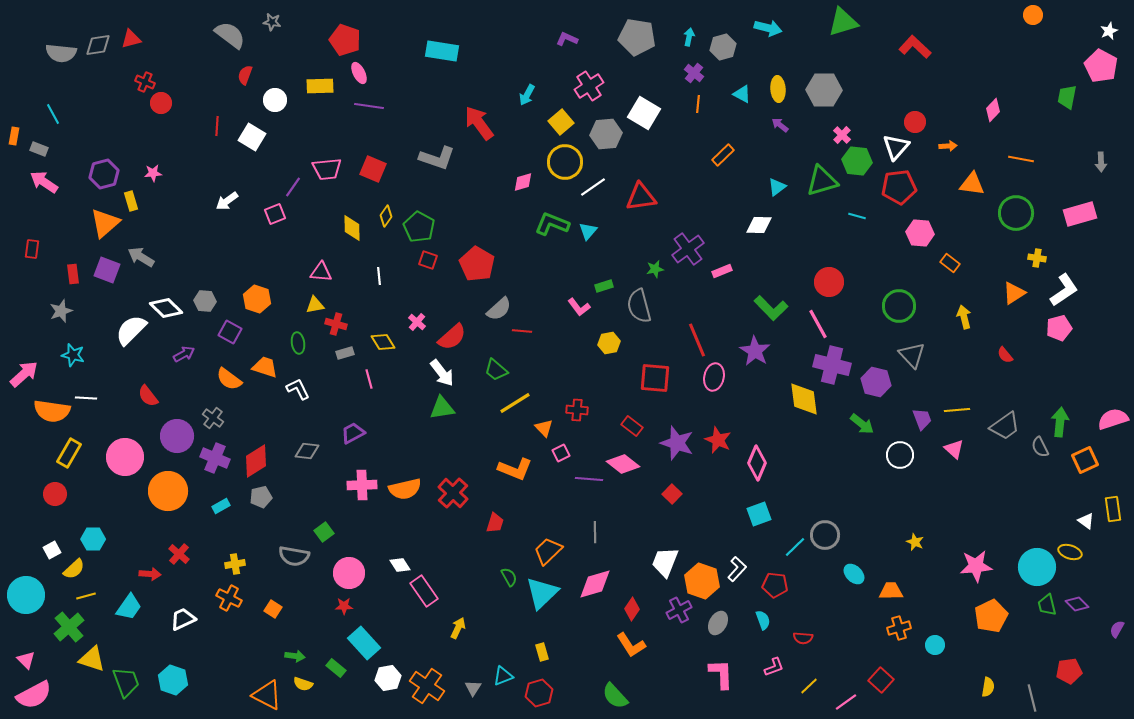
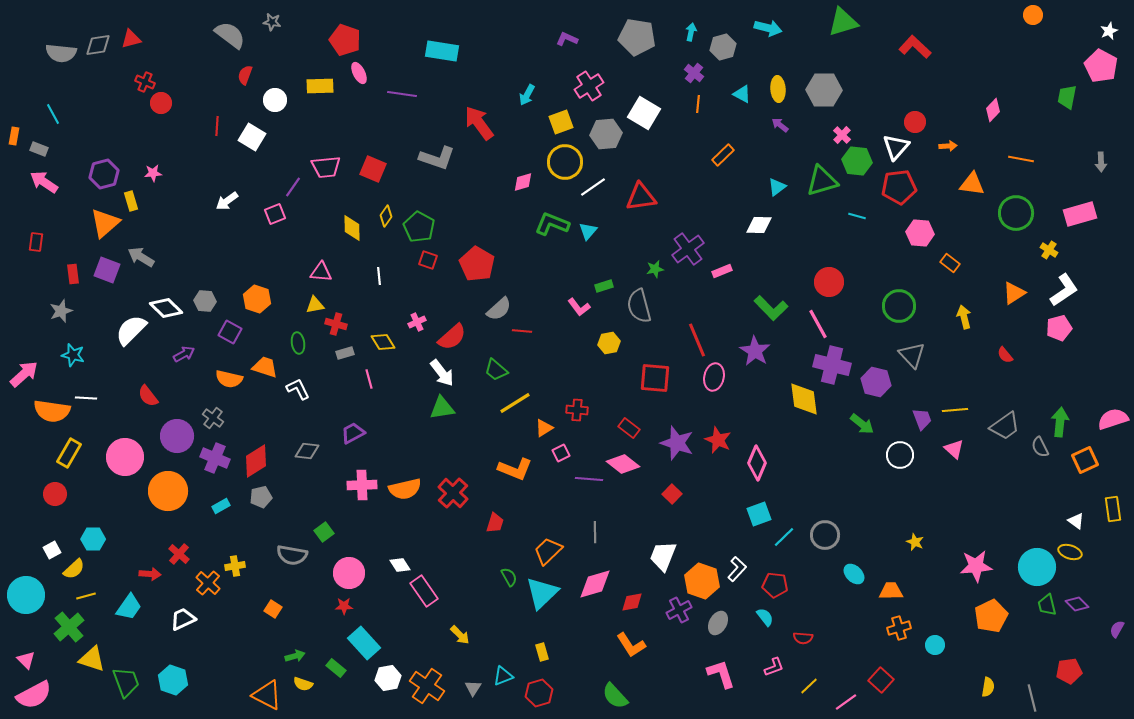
cyan arrow at (689, 37): moved 2 px right, 5 px up
purple line at (369, 106): moved 33 px right, 12 px up
yellow square at (561, 122): rotated 20 degrees clockwise
pink trapezoid at (327, 169): moved 1 px left, 2 px up
red rectangle at (32, 249): moved 4 px right, 7 px up
yellow cross at (1037, 258): moved 12 px right, 8 px up; rotated 24 degrees clockwise
pink cross at (417, 322): rotated 24 degrees clockwise
orange semicircle at (229, 379): rotated 24 degrees counterclockwise
yellow line at (957, 410): moved 2 px left
red rectangle at (632, 426): moved 3 px left, 2 px down
orange triangle at (544, 428): rotated 42 degrees clockwise
white triangle at (1086, 521): moved 10 px left
cyan line at (795, 547): moved 11 px left, 10 px up
gray semicircle at (294, 556): moved 2 px left, 1 px up
white trapezoid at (665, 562): moved 2 px left, 6 px up
yellow cross at (235, 564): moved 2 px down
orange cross at (229, 598): moved 21 px left, 15 px up; rotated 15 degrees clockwise
red diamond at (632, 609): moved 7 px up; rotated 45 degrees clockwise
cyan semicircle at (763, 620): moved 2 px right, 3 px up; rotated 18 degrees counterclockwise
yellow arrow at (458, 628): moved 2 px right, 7 px down; rotated 110 degrees clockwise
green arrow at (295, 656): rotated 24 degrees counterclockwise
pink L-shape at (721, 674): rotated 16 degrees counterclockwise
